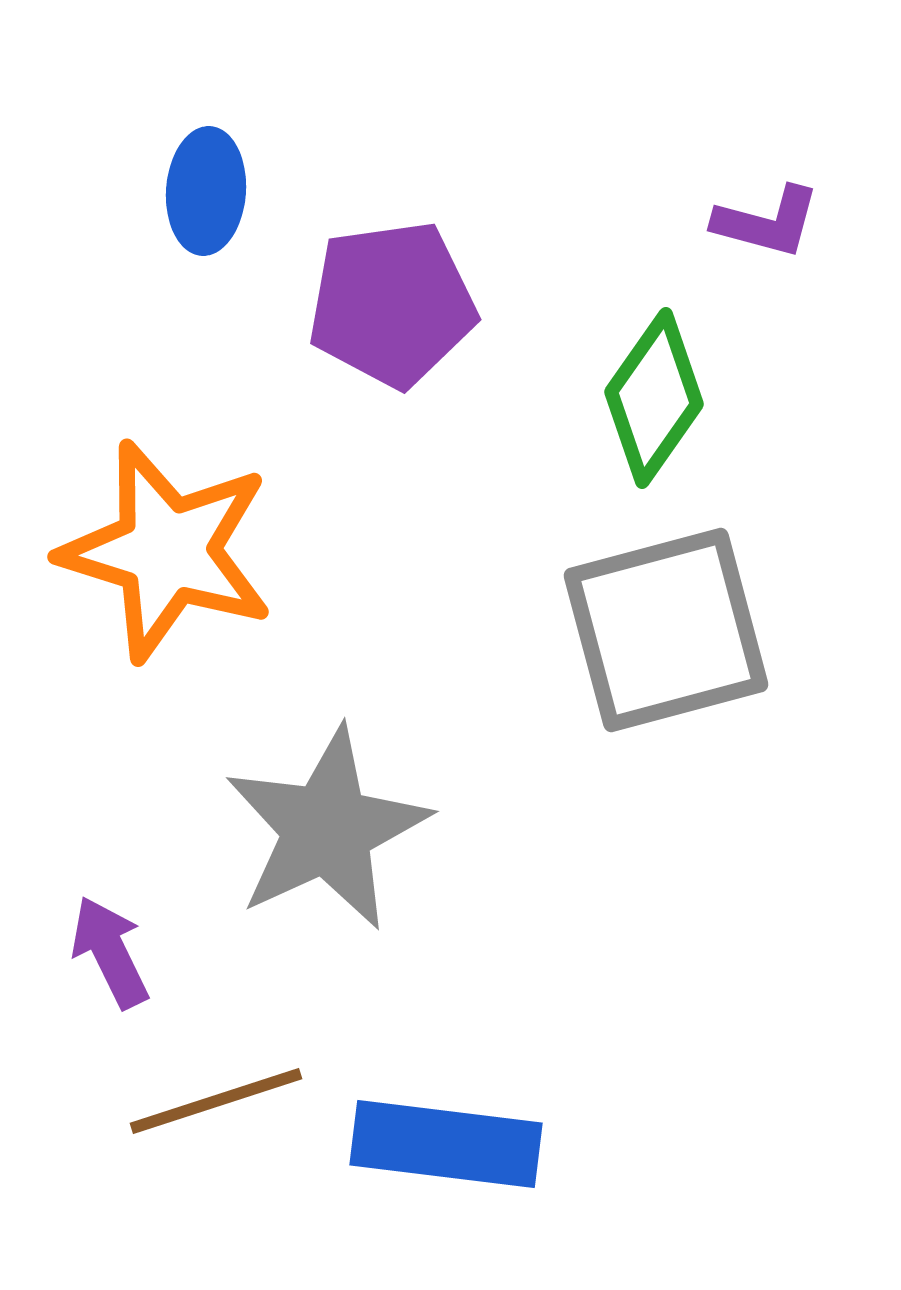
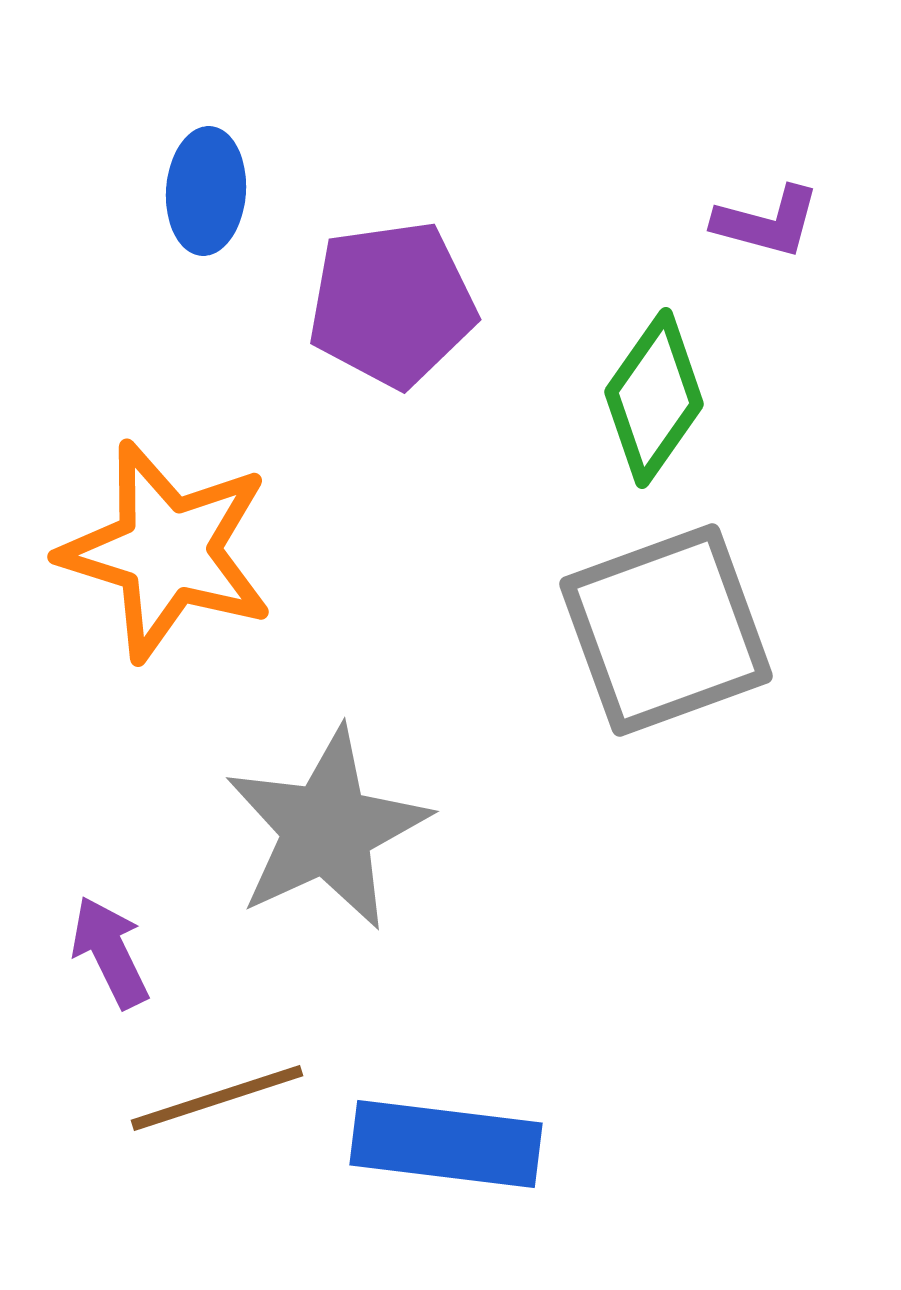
gray square: rotated 5 degrees counterclockwise
brown line: moved 1 px right, 3 px up
